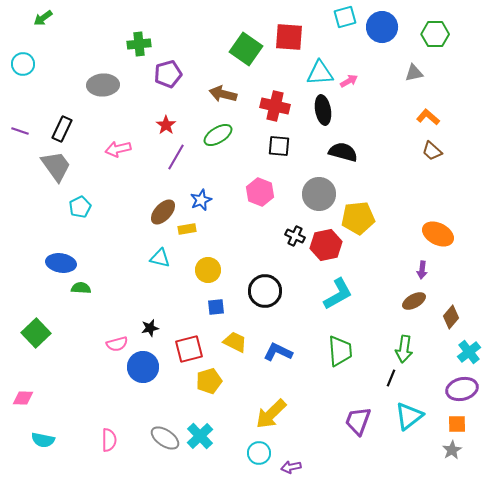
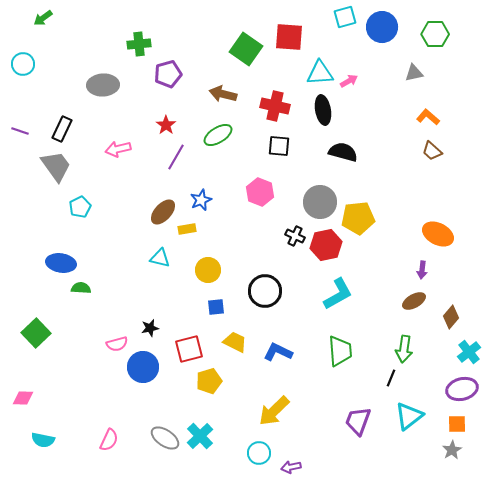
gray circle at (319, 194): moved 1 px right, 8 px down
yellow arrow at (271, 414): moved 3 px right, 3 px up
pink semicircle at (109, 440): rotated 25 degrees clockwise
